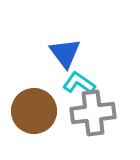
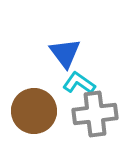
gray cross: moved 2 px right, 1 px down
